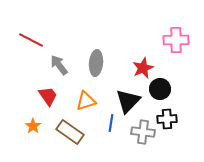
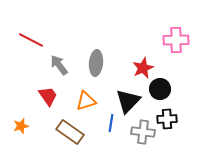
orange star: moved 12 px left; rotated 21 degrees clockwise
